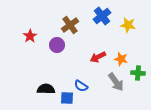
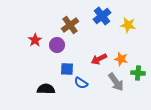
red star: moved 5 px right, 4 px down
red arrow: moved 1 px right, 2 px down
blue semicircle: moved 3 px up
blue square: moved 29 px up
